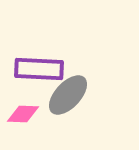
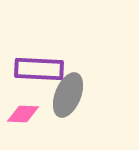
gray ellipse: rotated 21 degrees counterclockwise
